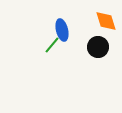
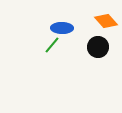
orange diamond: rotated 25 degrees counterclockwise
blue ellipse: moved 2 px up; rotated 75 degrees counterclockwise
